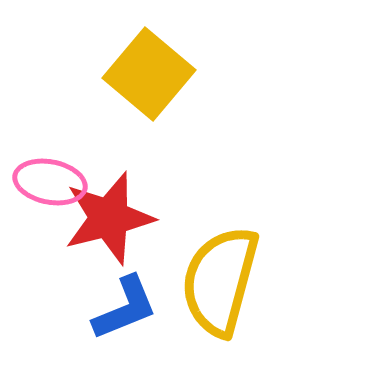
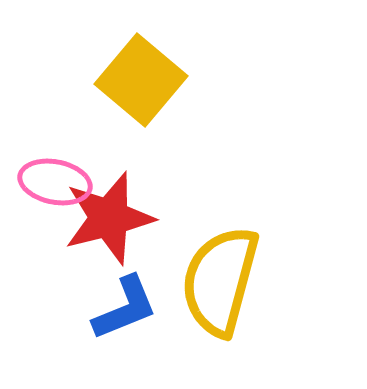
yellow square: moved 8 px left, 6 px down
pink ellipse: moved 5 px right
